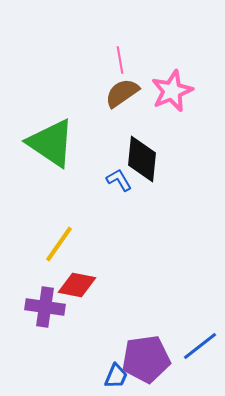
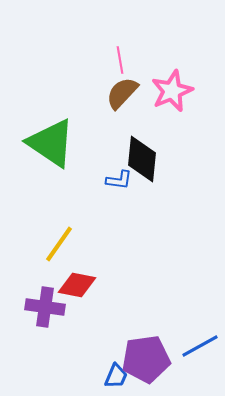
brown semicircle: rotated 12 degrees counterclockwise
blue L-shape: rotated 128 degrees clockwise
blue line: rotated 9 degrees clockwise
